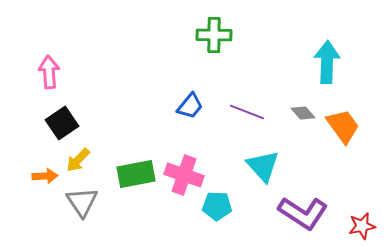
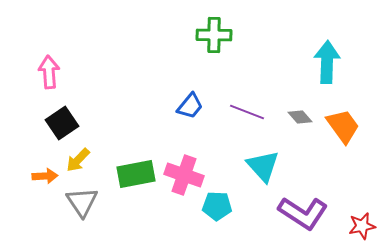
gray diamond: moved 3 px left, 4 px down
